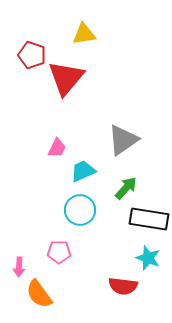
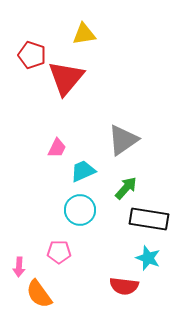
red semicircle: moved 1 px right
